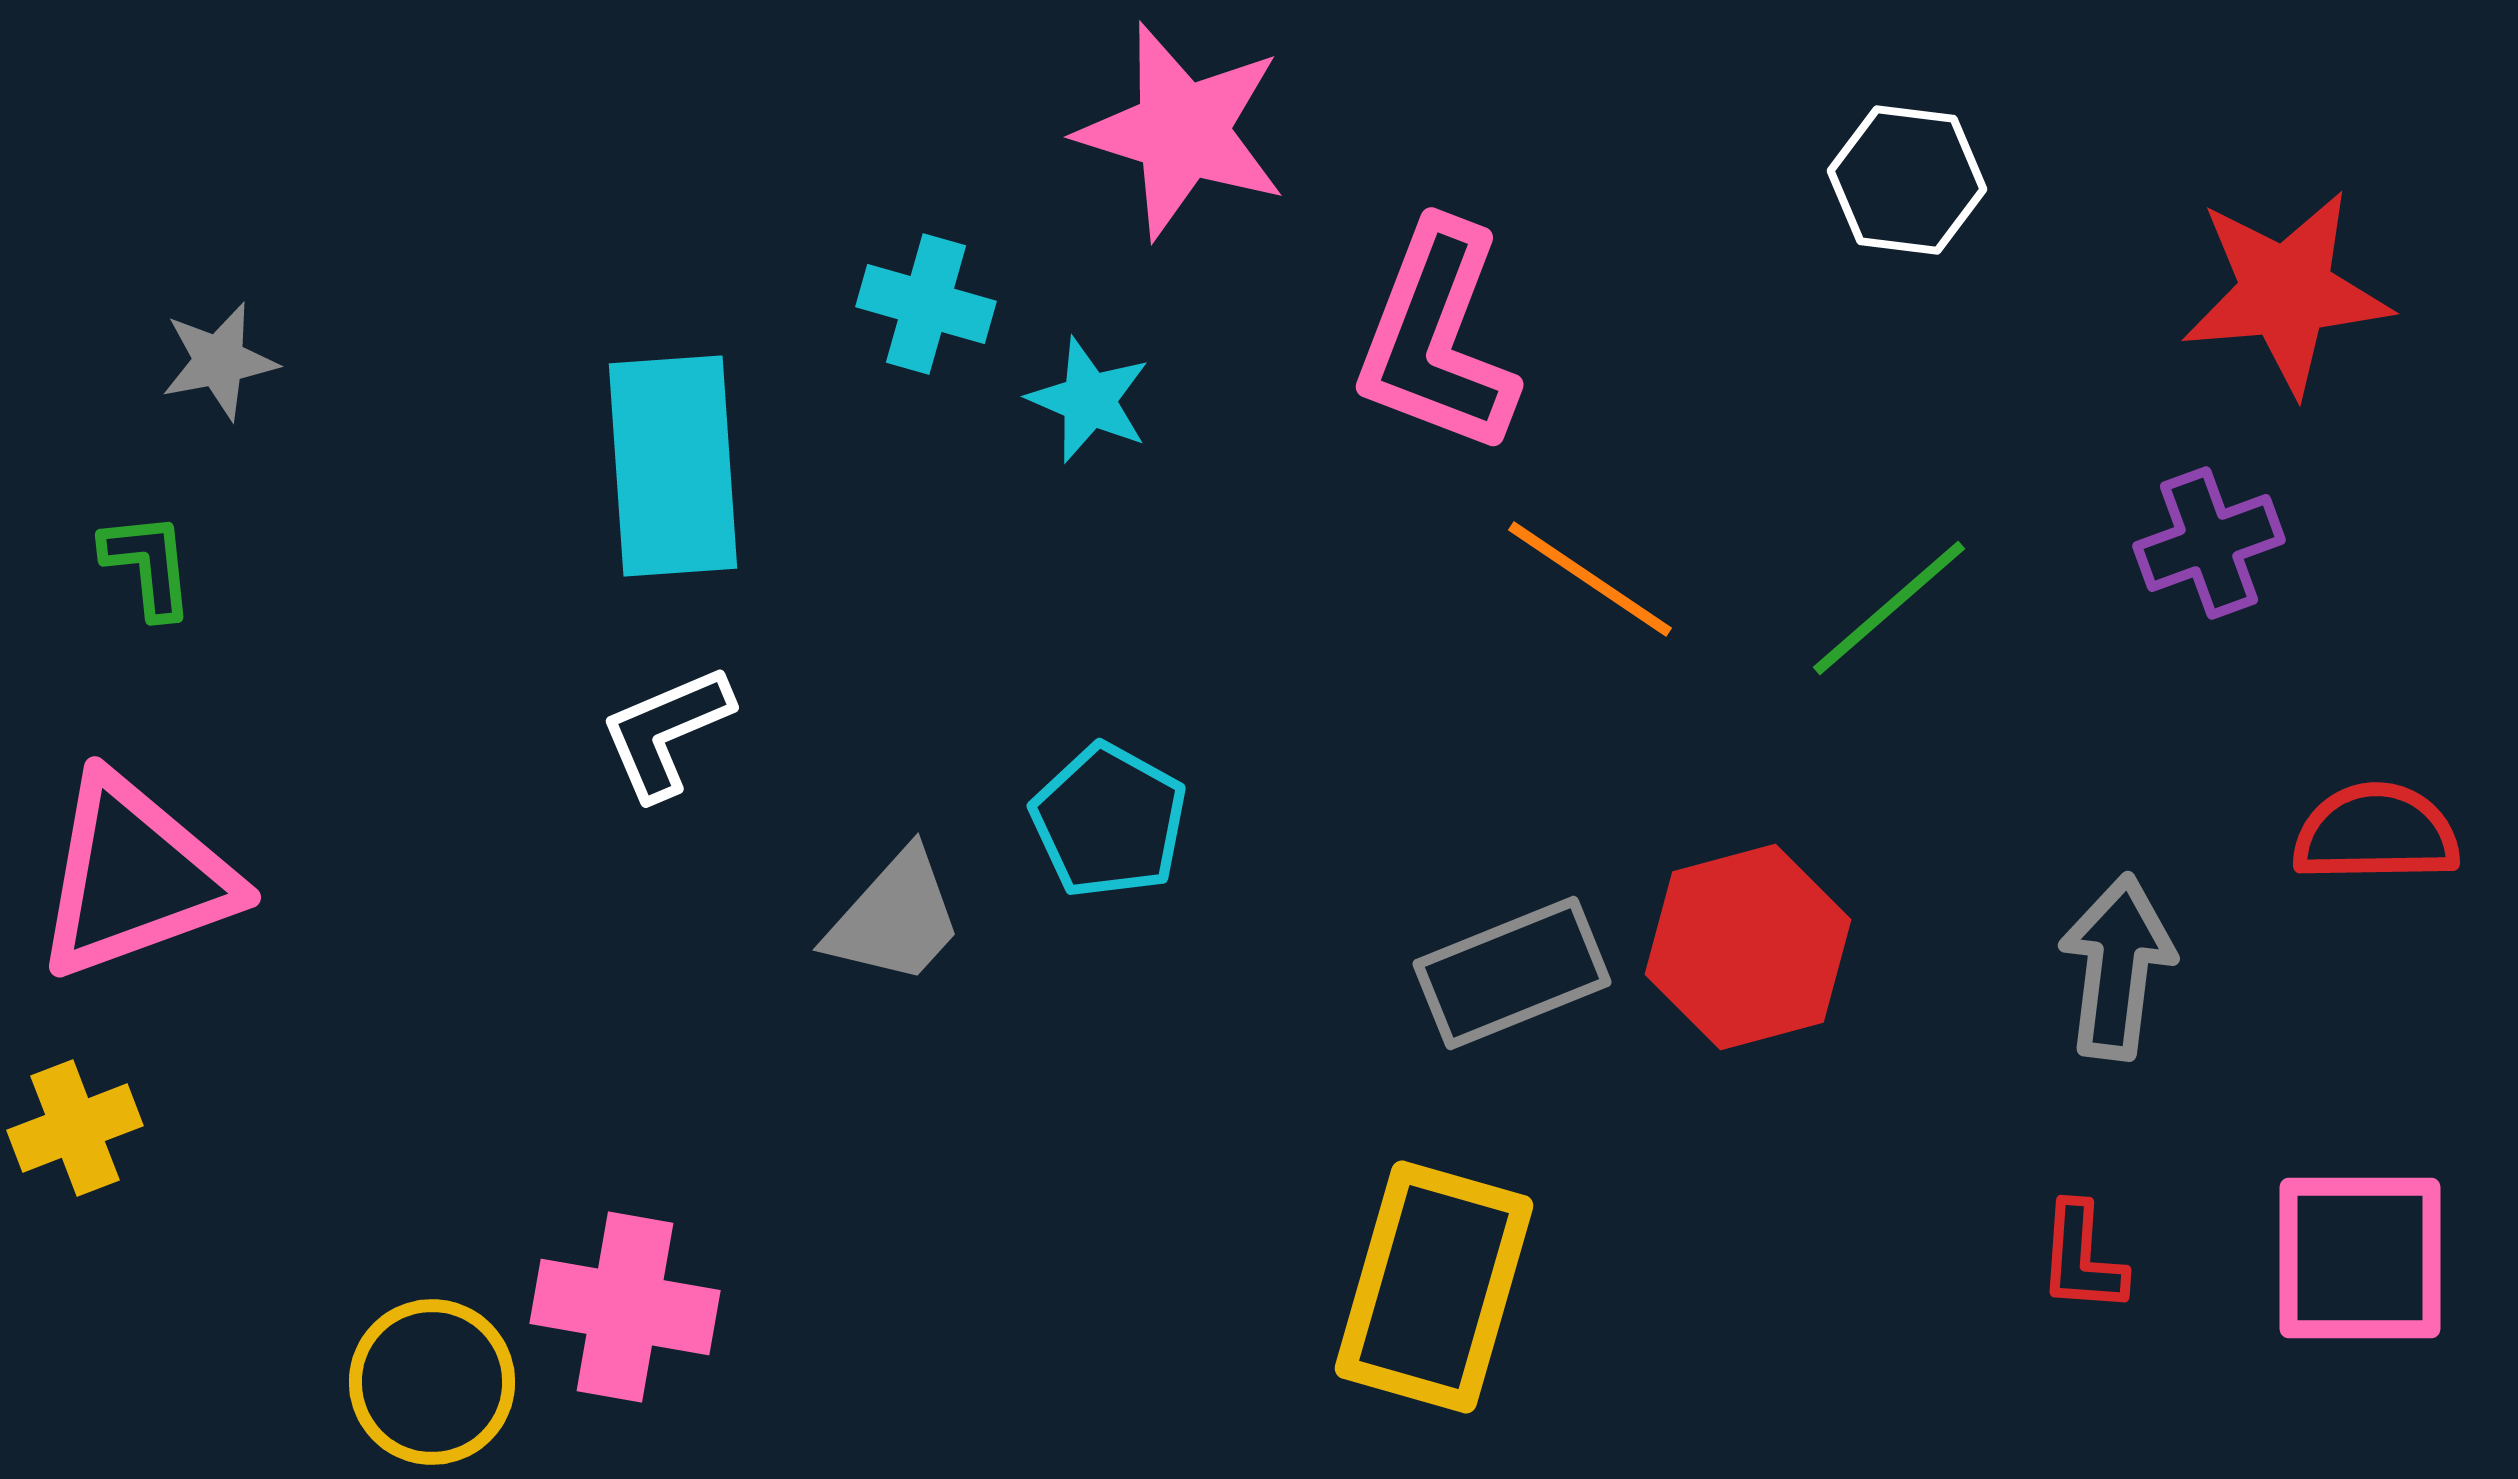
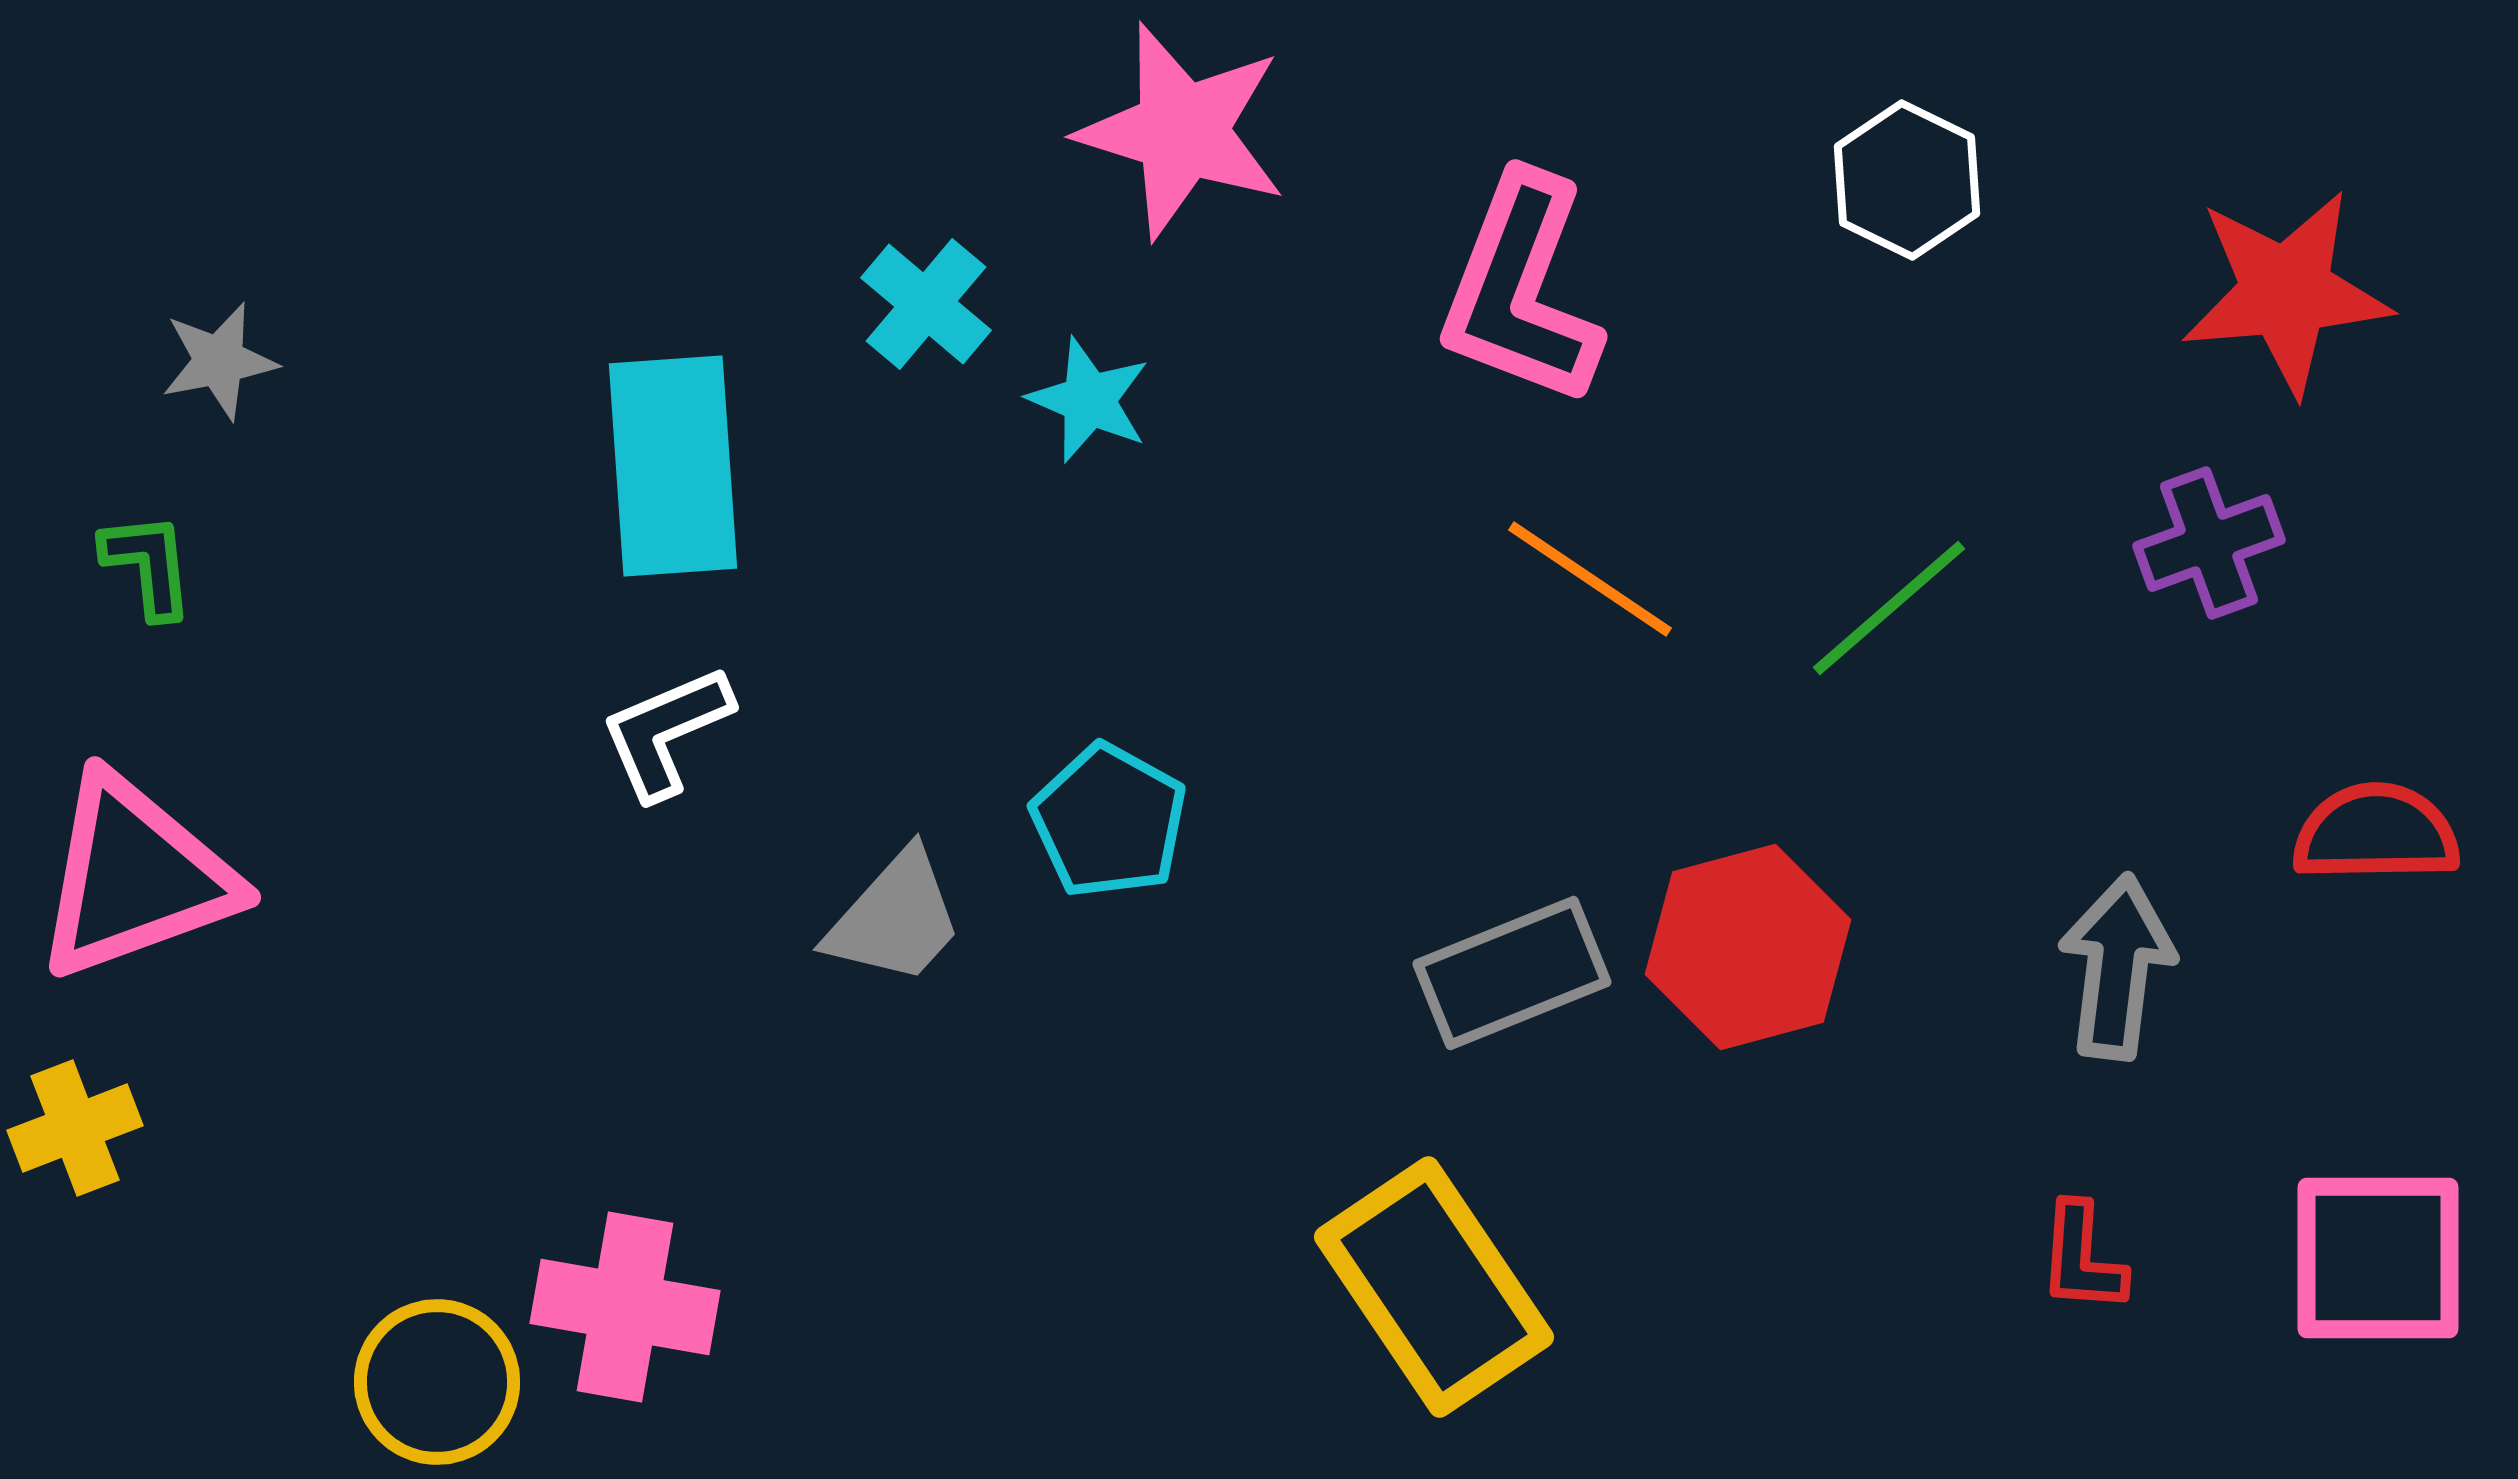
white hexagon: rotated 19 degrees clockwise
cyan cross: rotated 24 degrees clockwise
pink L-shape: moved 84 px right, 48 px up
pink square: moved 18 px right
yellow rectangle: rotated 50 degrees counterclockwise
yellow circle: moved 5 px right
